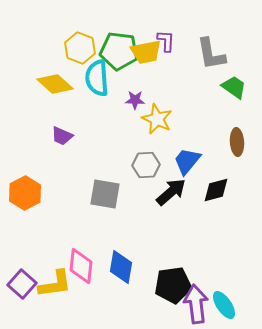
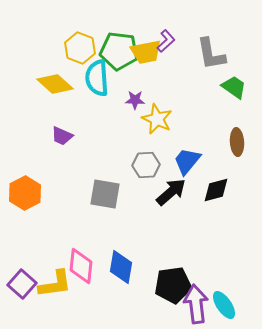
purple L-shape: rotated 45 degrees clockwise
